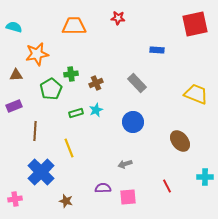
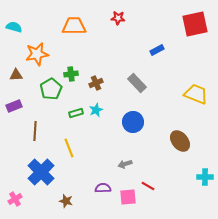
blue rectangle: rotated 32 degrees counterclockwise
red line: moved 19 px left; rotated 32 degrees counterclockwise
pink cross: rotated 24 degrees counterclockwise
